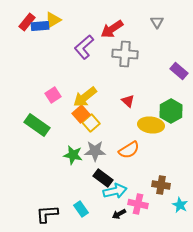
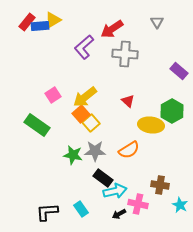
green hexagon: moved 1 px right
brown cross: moved 1 px left
black L-shape: moved 2 px up
